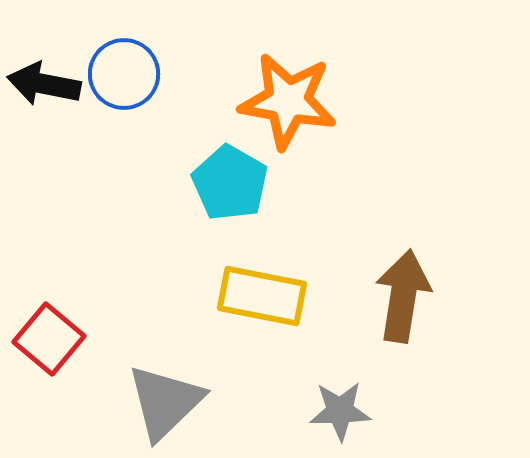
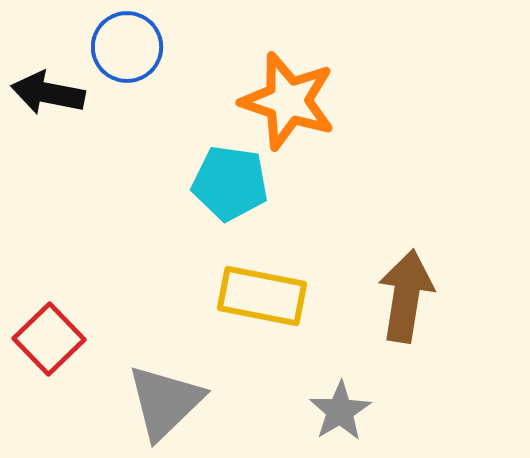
blue circle: moved 3 px right, 27 px up
black arrow: moved 4 px right, 9 px down
orange star: rotated 8 degrees clockwise
cyan pentagon: rotated 22 degrees counterclockwise
brown arrow: moved 3 px right
red square: rotated 6 degrees clockwise
gray star: rotated 30 degrees counterclockwise
